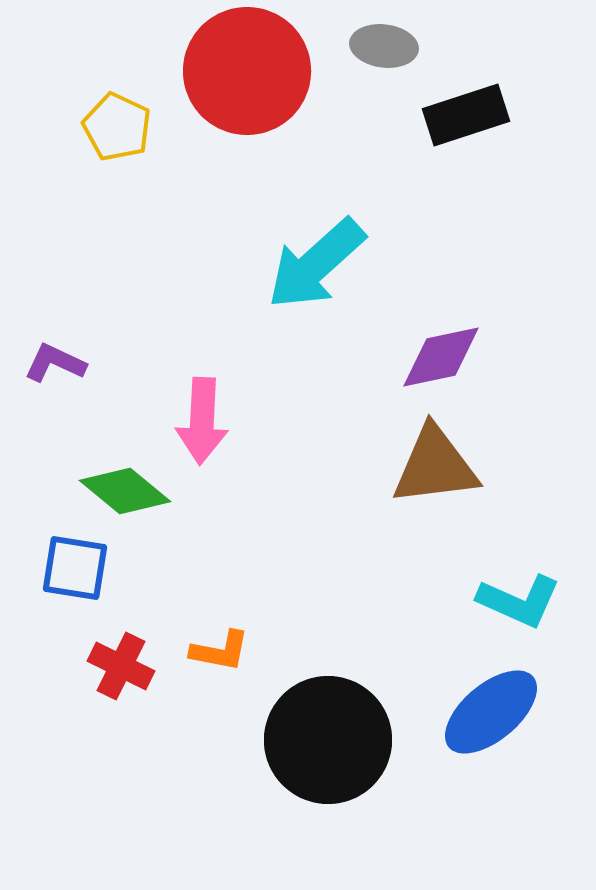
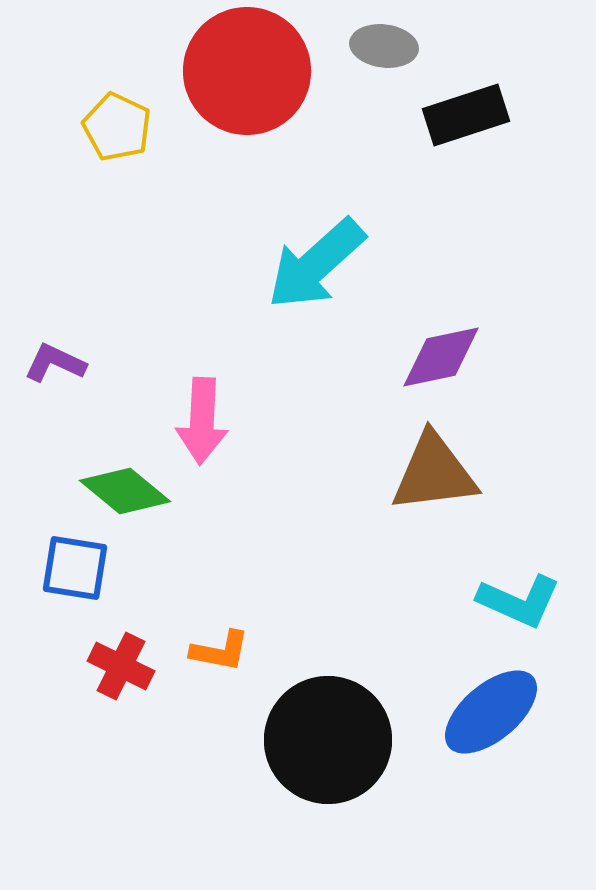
brown triangle: moved 1 px left, 7 px down
